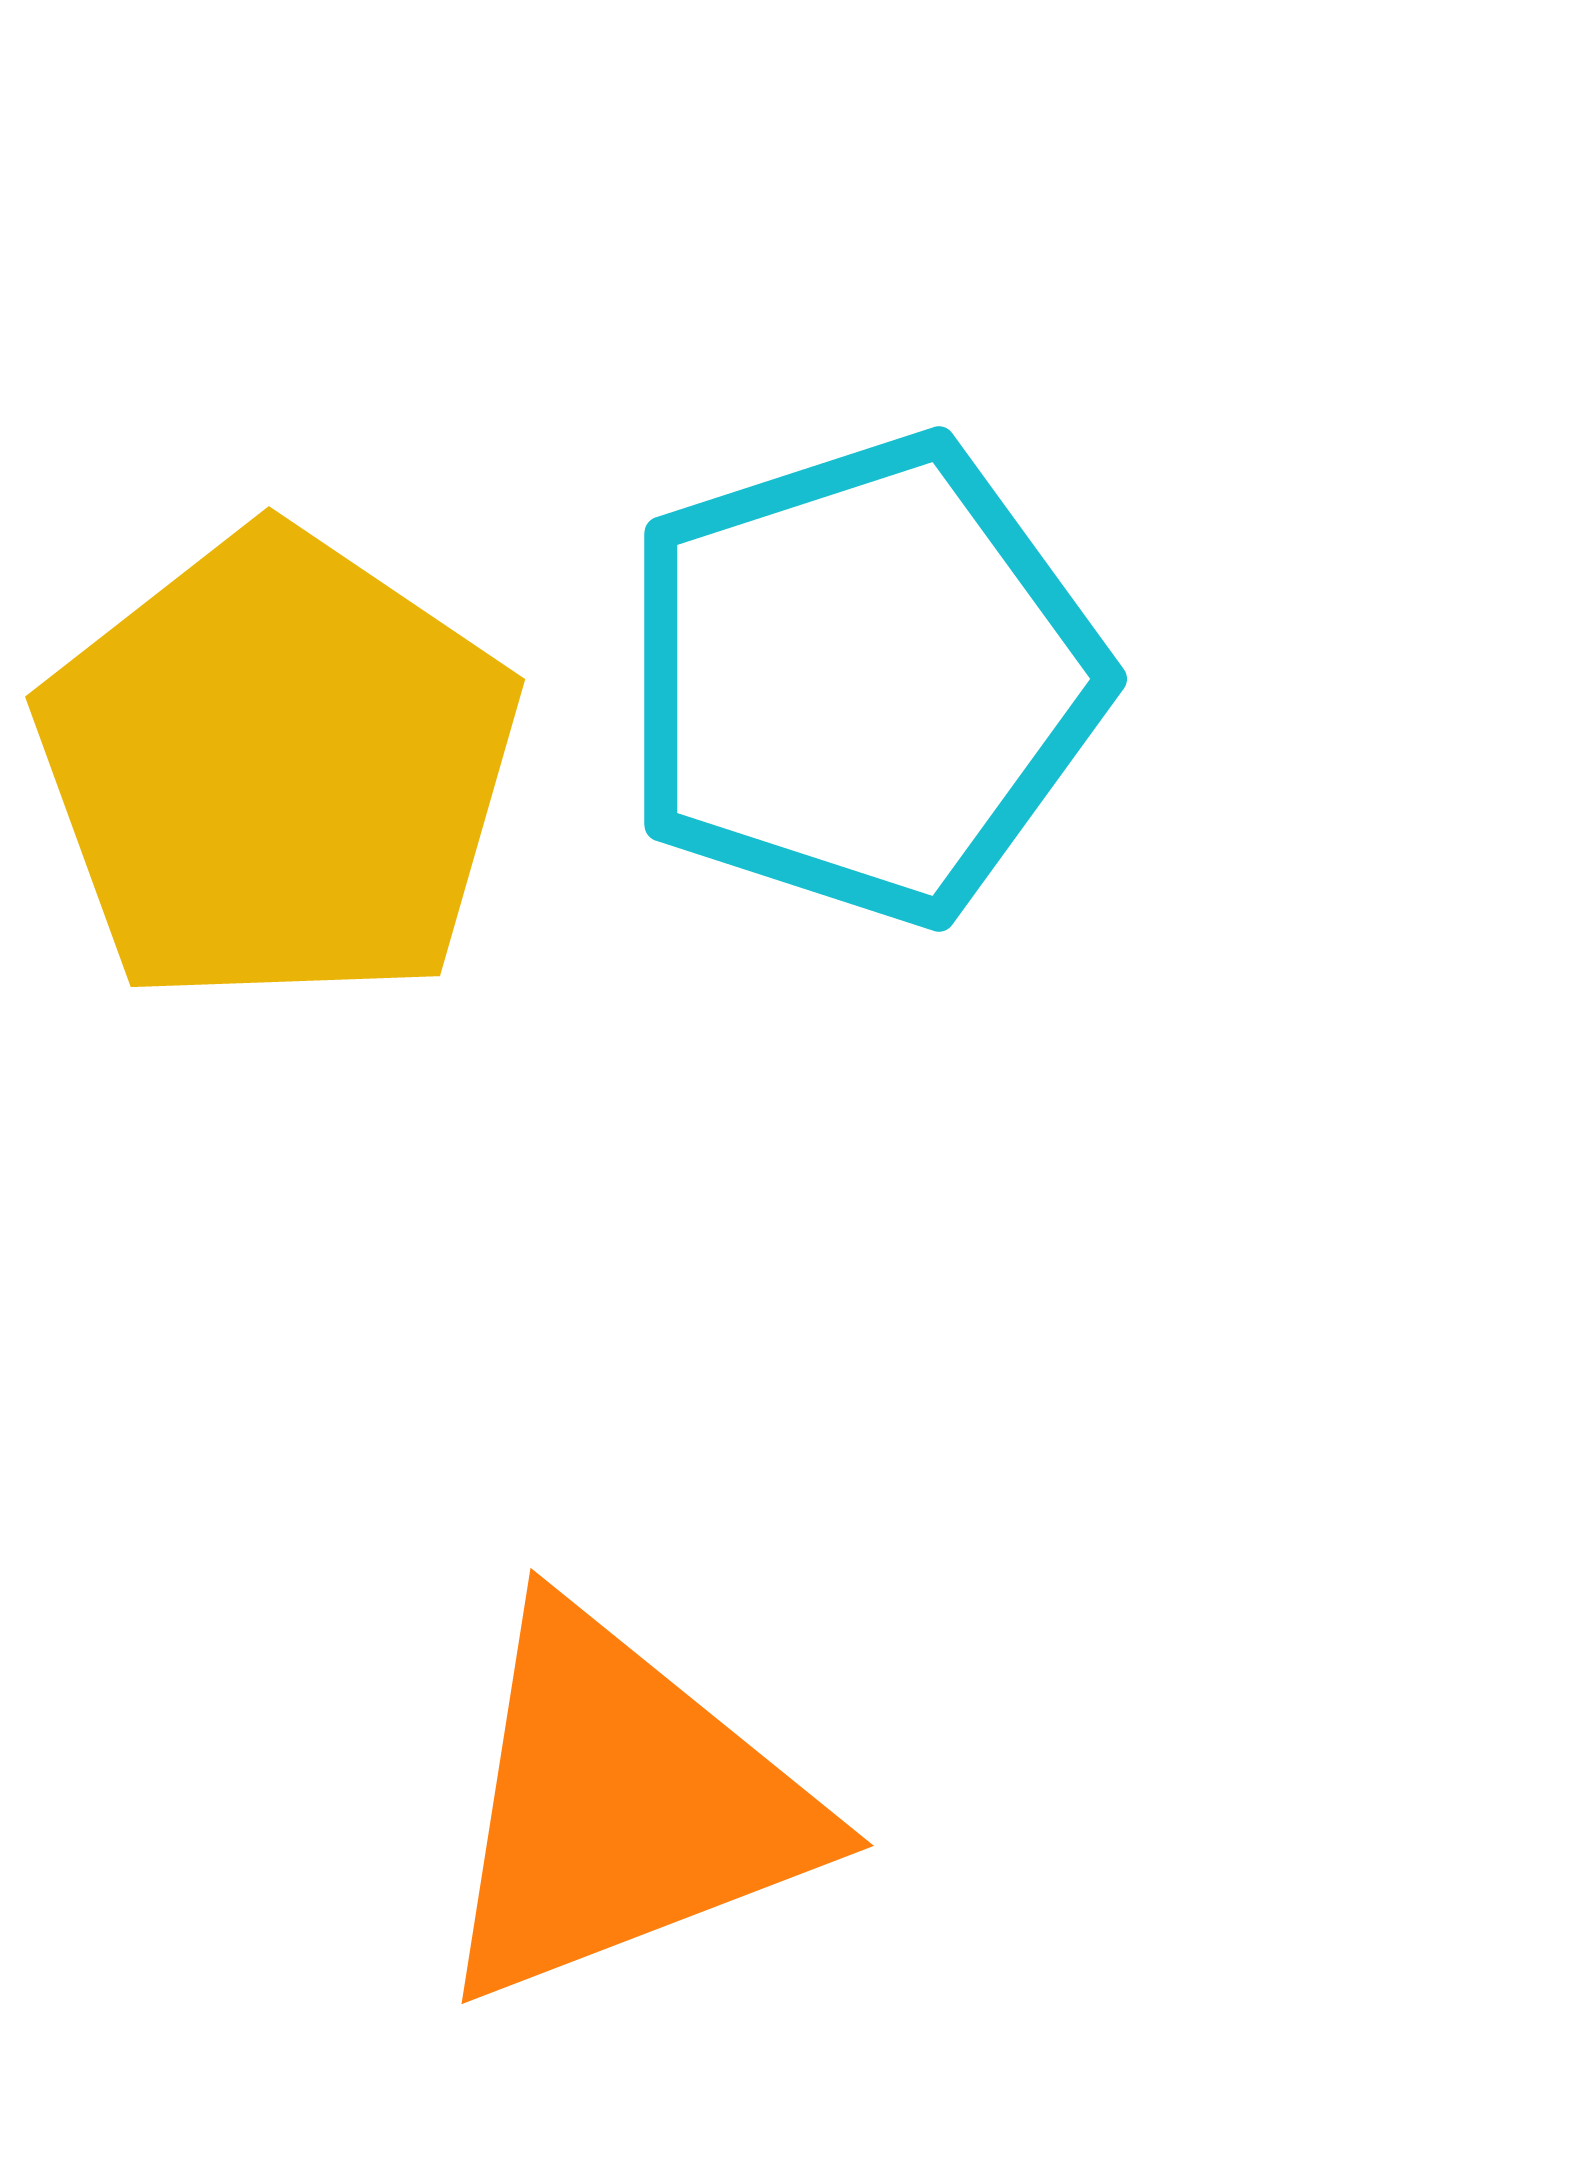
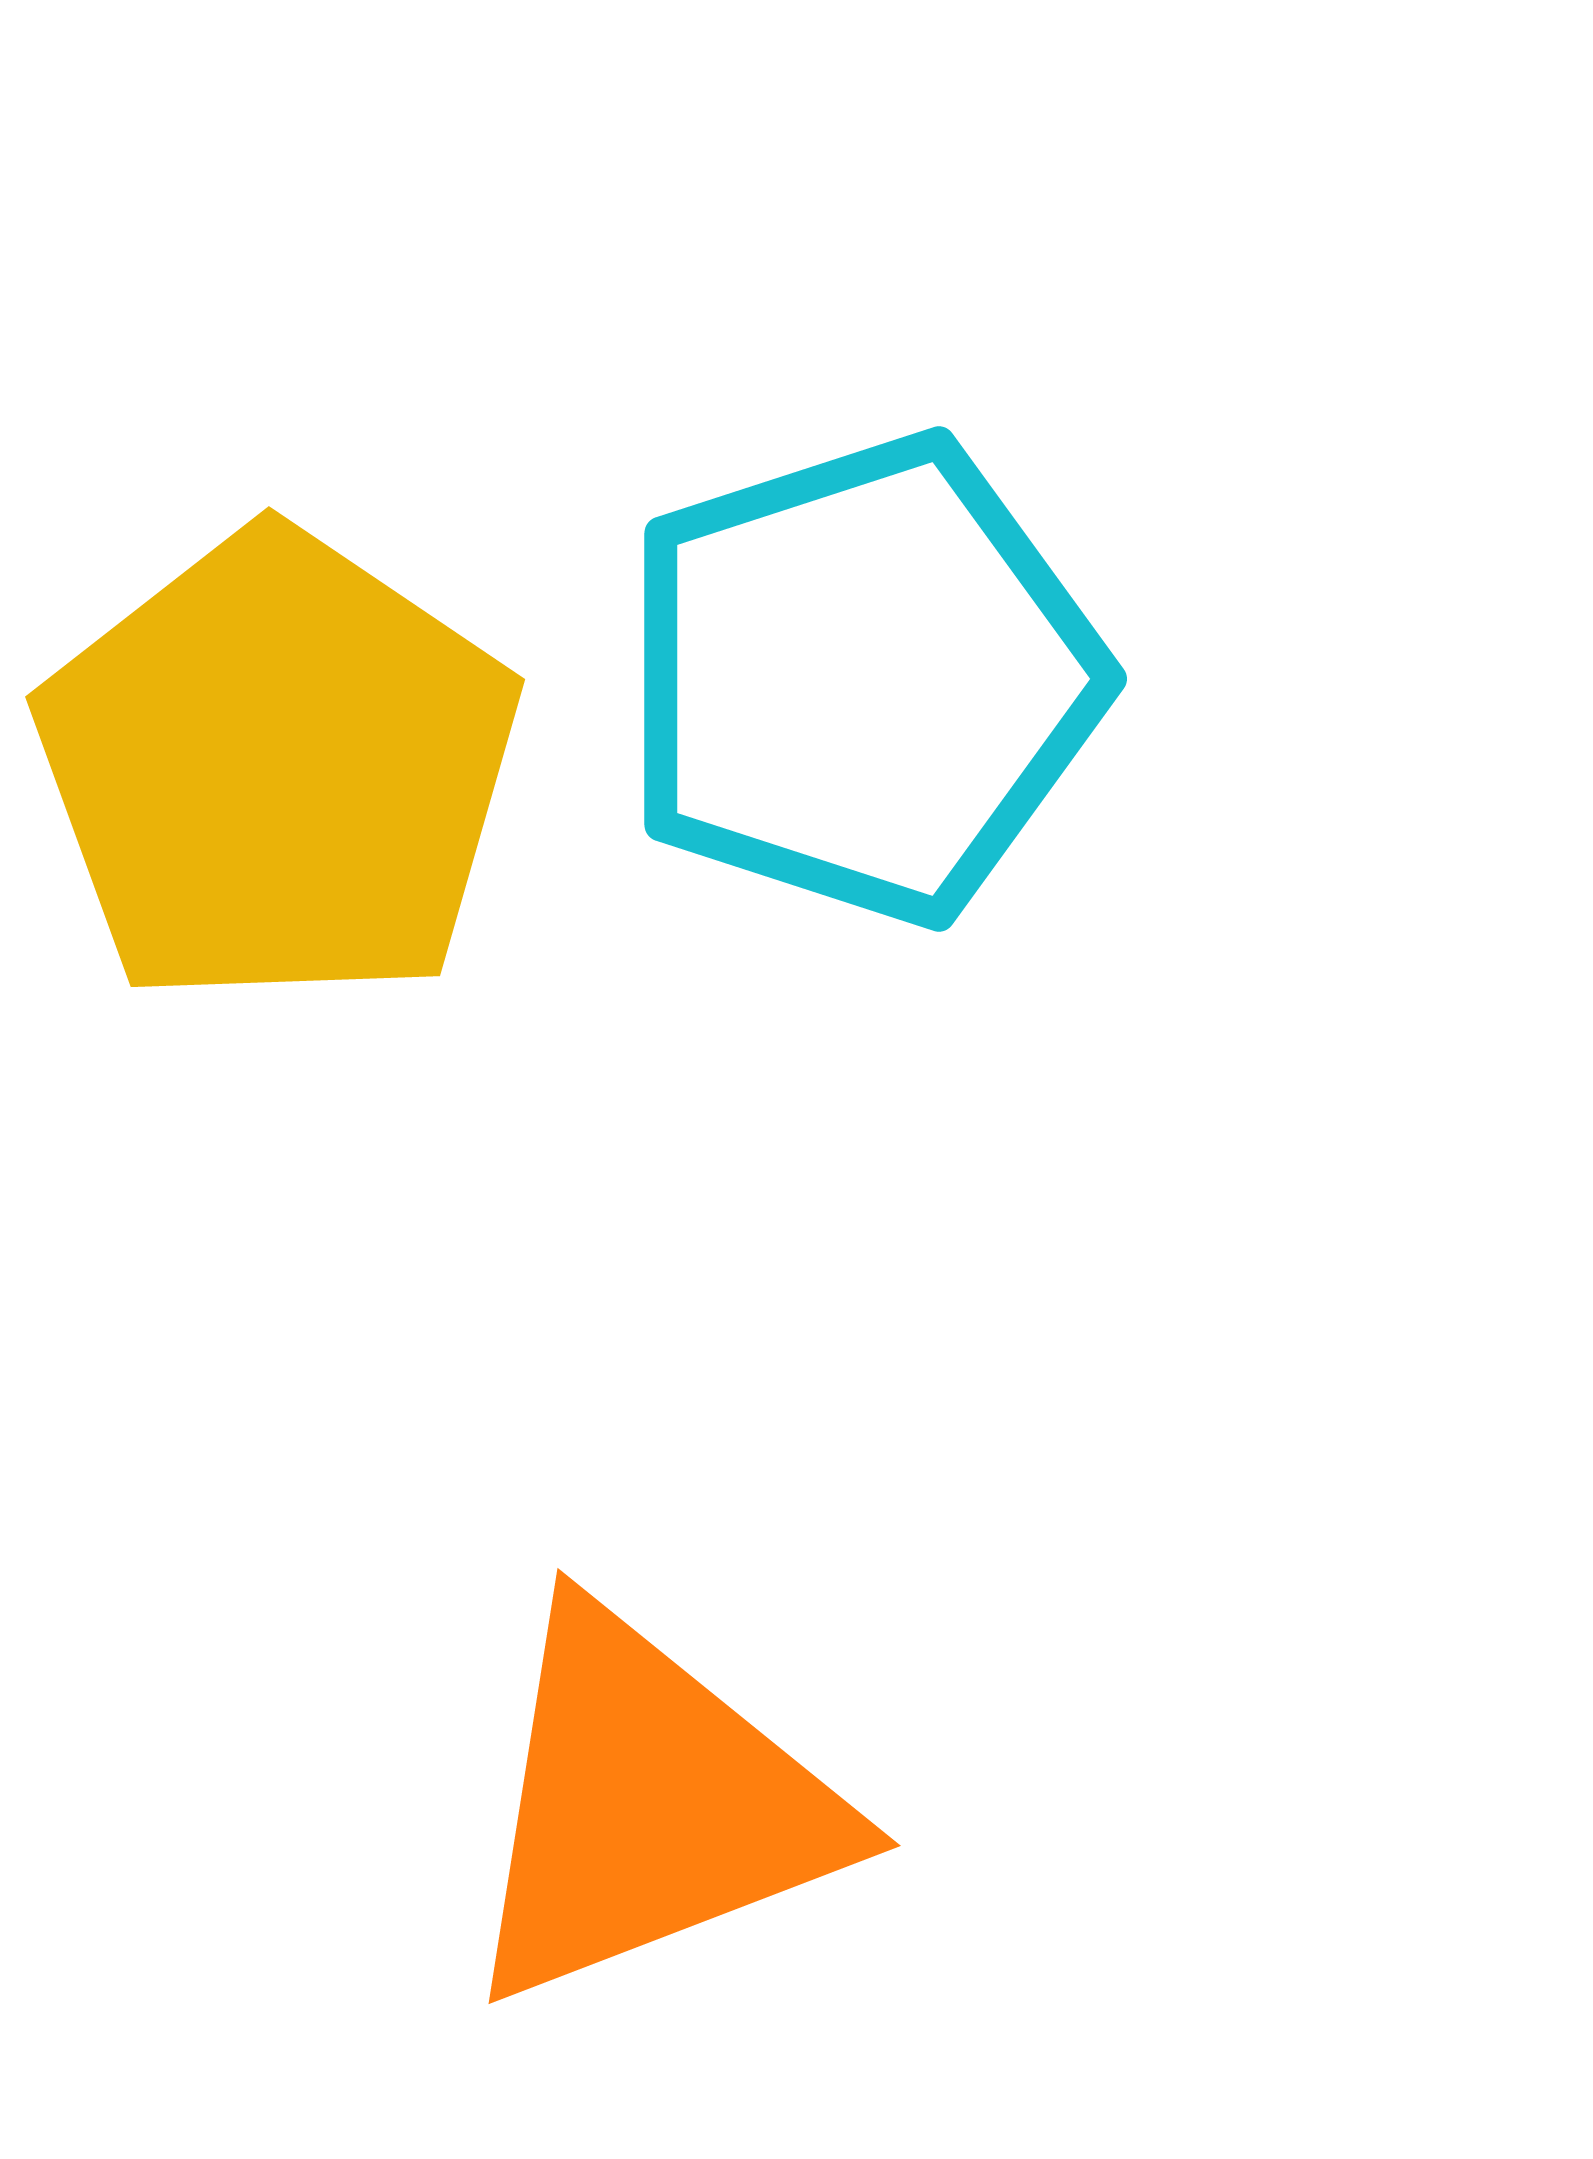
orange triangle: moved 27 px right
